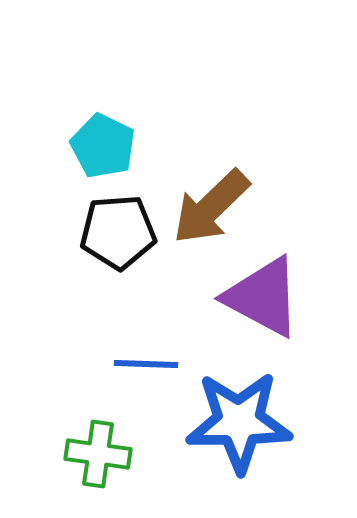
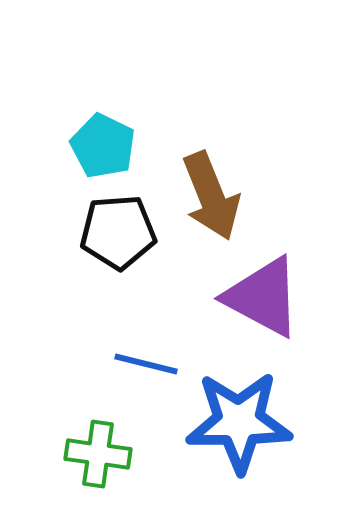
brown arrow: moved 11 px up; rotated 68 degrees counterclockwise
blue line: rotated 12 degrees clockwise
